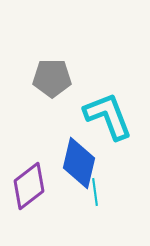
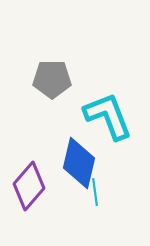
gray pentagon: moved 1 px down
purple diamond: rotated 12 degrees counterclockwise
